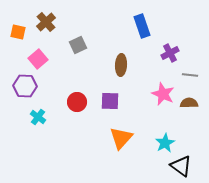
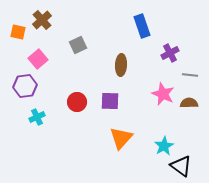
brown cross: moved 4 px left, 2 px up
purple hexagon: rotated 10 degrees counterclockwise
cyan cross: moved 1 px left; rotated 28 degrees clockwise
cyan star: moved 1 px left, 3 px down
